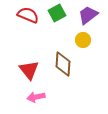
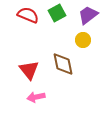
brown diamond: rotated 15 degrees counterclockwise
